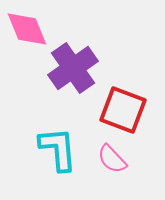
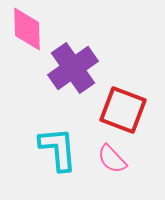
pink diamond: rotated 21 degrees clockwise
